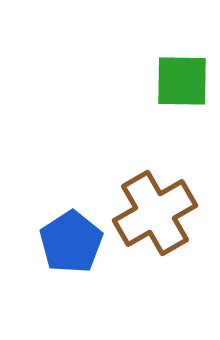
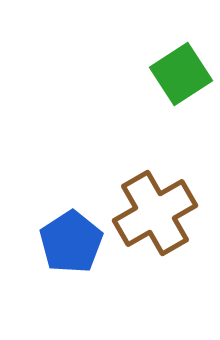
green square: moved 1 px left, 7 px up; rotated 34 degrees counterclockwise
